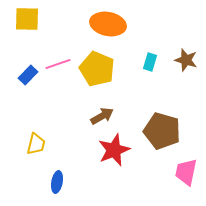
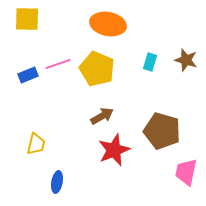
blue rectangle: rotated 24 degrees clockwise
